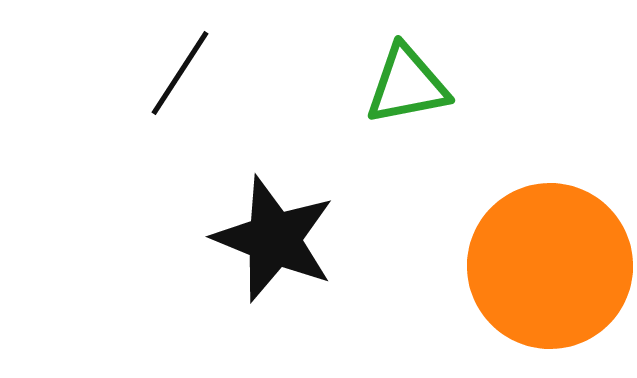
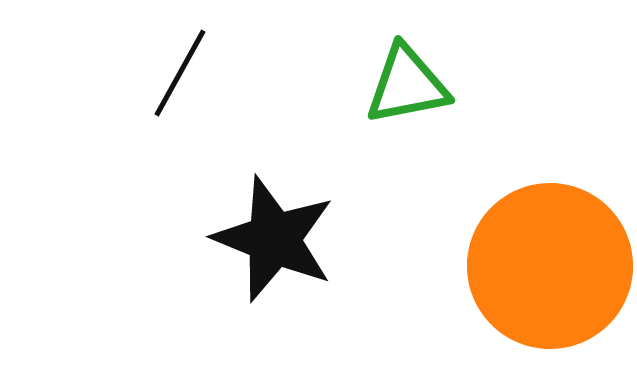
black line: rotated 4 degrees counterclockwise
